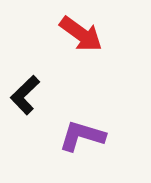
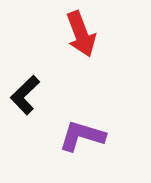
red arrow: rotated 33 degrees clockwise
